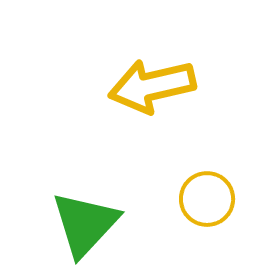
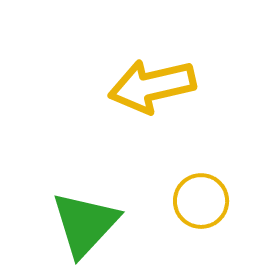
yellow circle: moved 6 px left, 2 px down
